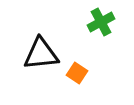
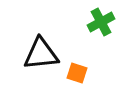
orange square: rotated 15 degrees counterclockwise
